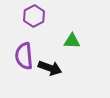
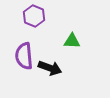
purple hexagon: rotated 10 degrees counterclockwise
